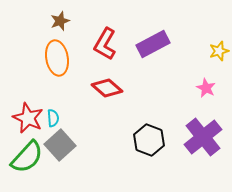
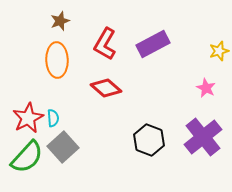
orange ellipse: moved 2 px down; rotated 8 degrees clockwise
red diamond: moved 1 px left
red star: rotated 20 degrees clockwise
gray square: moved 3 px right, 2 px down
